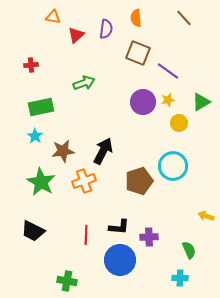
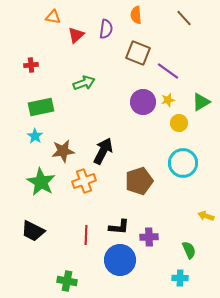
orange semicircle: moved 3 px up
cyan circle: moved 10 px right, 3 px up
